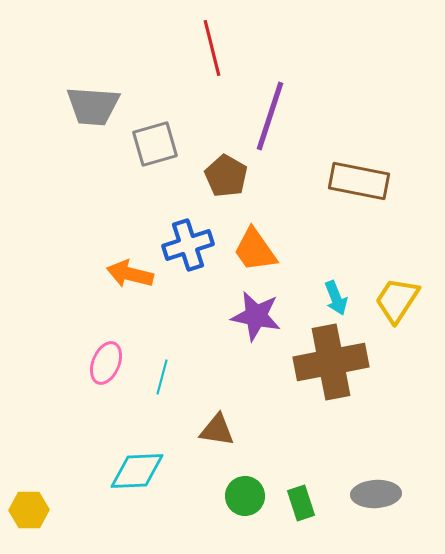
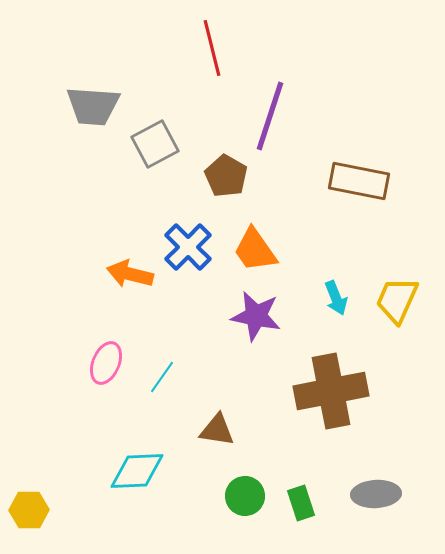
gray square: rotated 12 degrees counterclockwise
blue cross: moved 2 px down; rotated 27 degrees counterclockwise
yellow trapezoid: rotated 9 degrees counterclockwise
brown cross: moved 29 px down
cyan line: rotated 20 degrees clockwise
